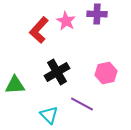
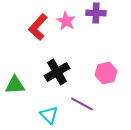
purple cross: moved 1 px left, 1 px up
red L-shape: moved 1 px left, 3 px up
